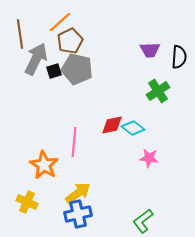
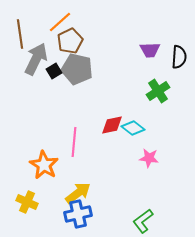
black square: rotated 14 degrees counterclockwise
